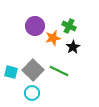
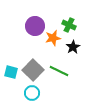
green cross: moved 1 px up
